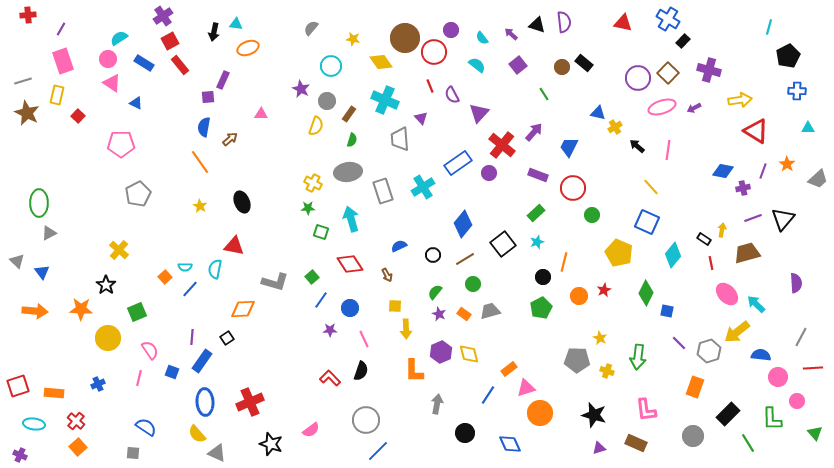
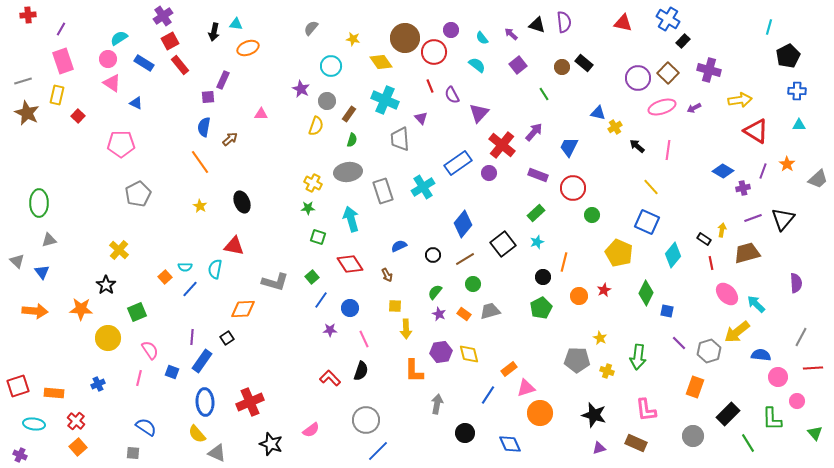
cyan triangle at (808, 128): moved 9 px left, 3 px up
blue diamond at (723, 171): rotated 20 degrees clockwise
green square at (321, 232): moved 3 px left, 5 px down
gray triangle at (49, 233): moved 7 px down; rotated 14 degrees clockwise
purple hexagon at (441, 352): rotated 15 degrees clockwise
